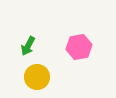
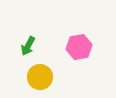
yellow circle: moved 3 px right
